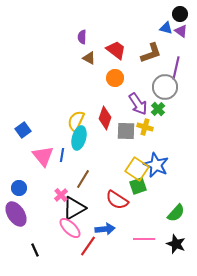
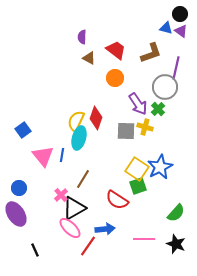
red diamond: moved 9 px left
blue star: moved 4 px right, 2 px down; rotated 20 degrees clockwise
